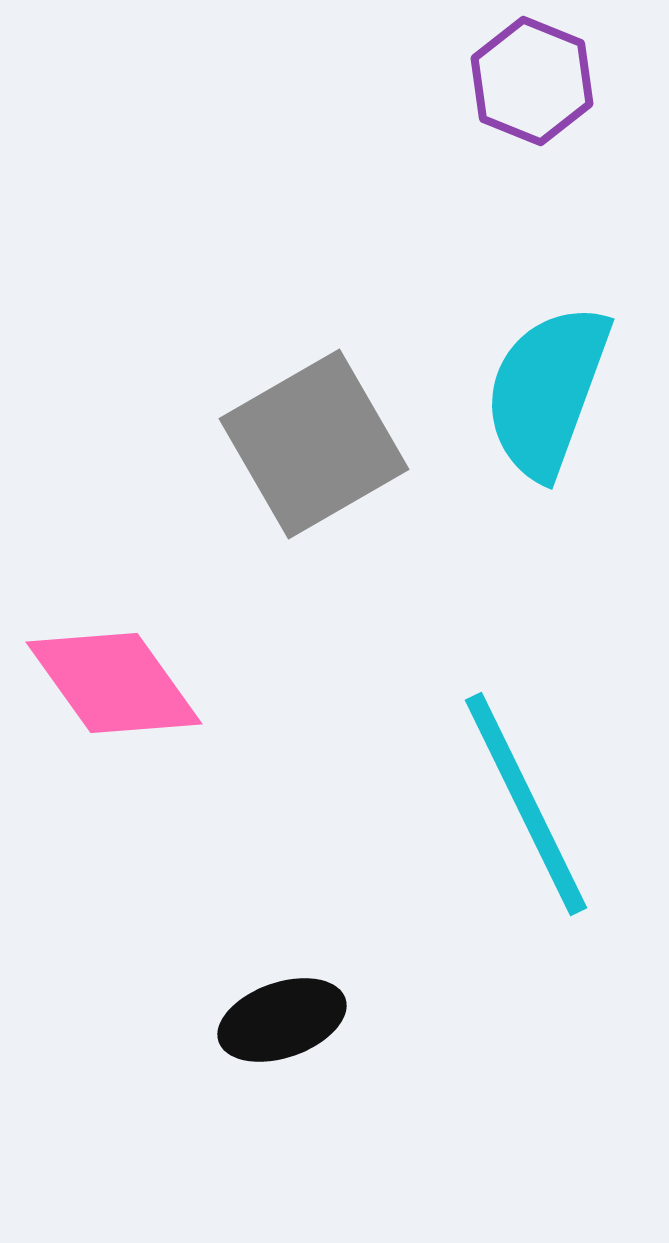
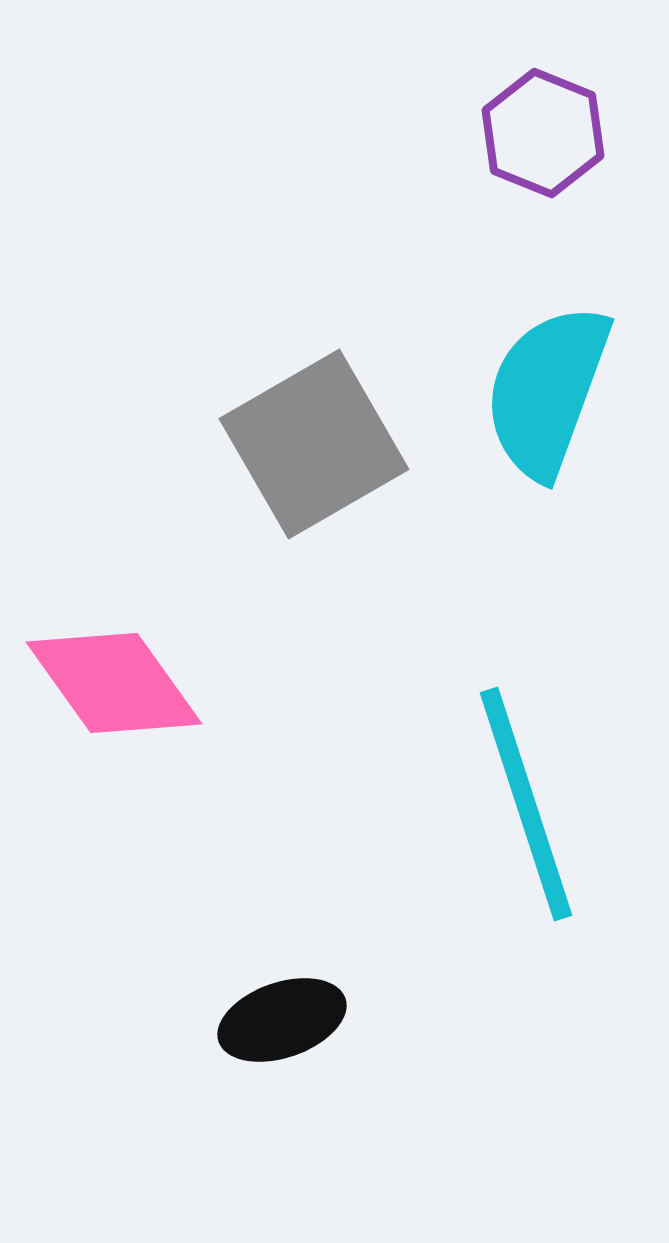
purple hexagon: moved 11 px right, 52 px down
cyan line: rotated 8 degrees clockwise
